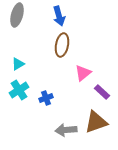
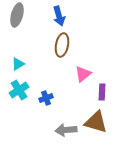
pink triangle: moved 1 px down
purple rectangle: rotated 49 degrees clockwise
brown triangle: rotated 35 degrees clockwise
